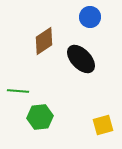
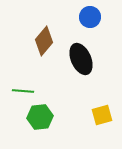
brown diamond: rotated 16 degrees counterclockwise
black ellipse: rotated 20 degrees clockwise
green line: moved 5 px right
yellow square: moved 1 px left, 10 px up
